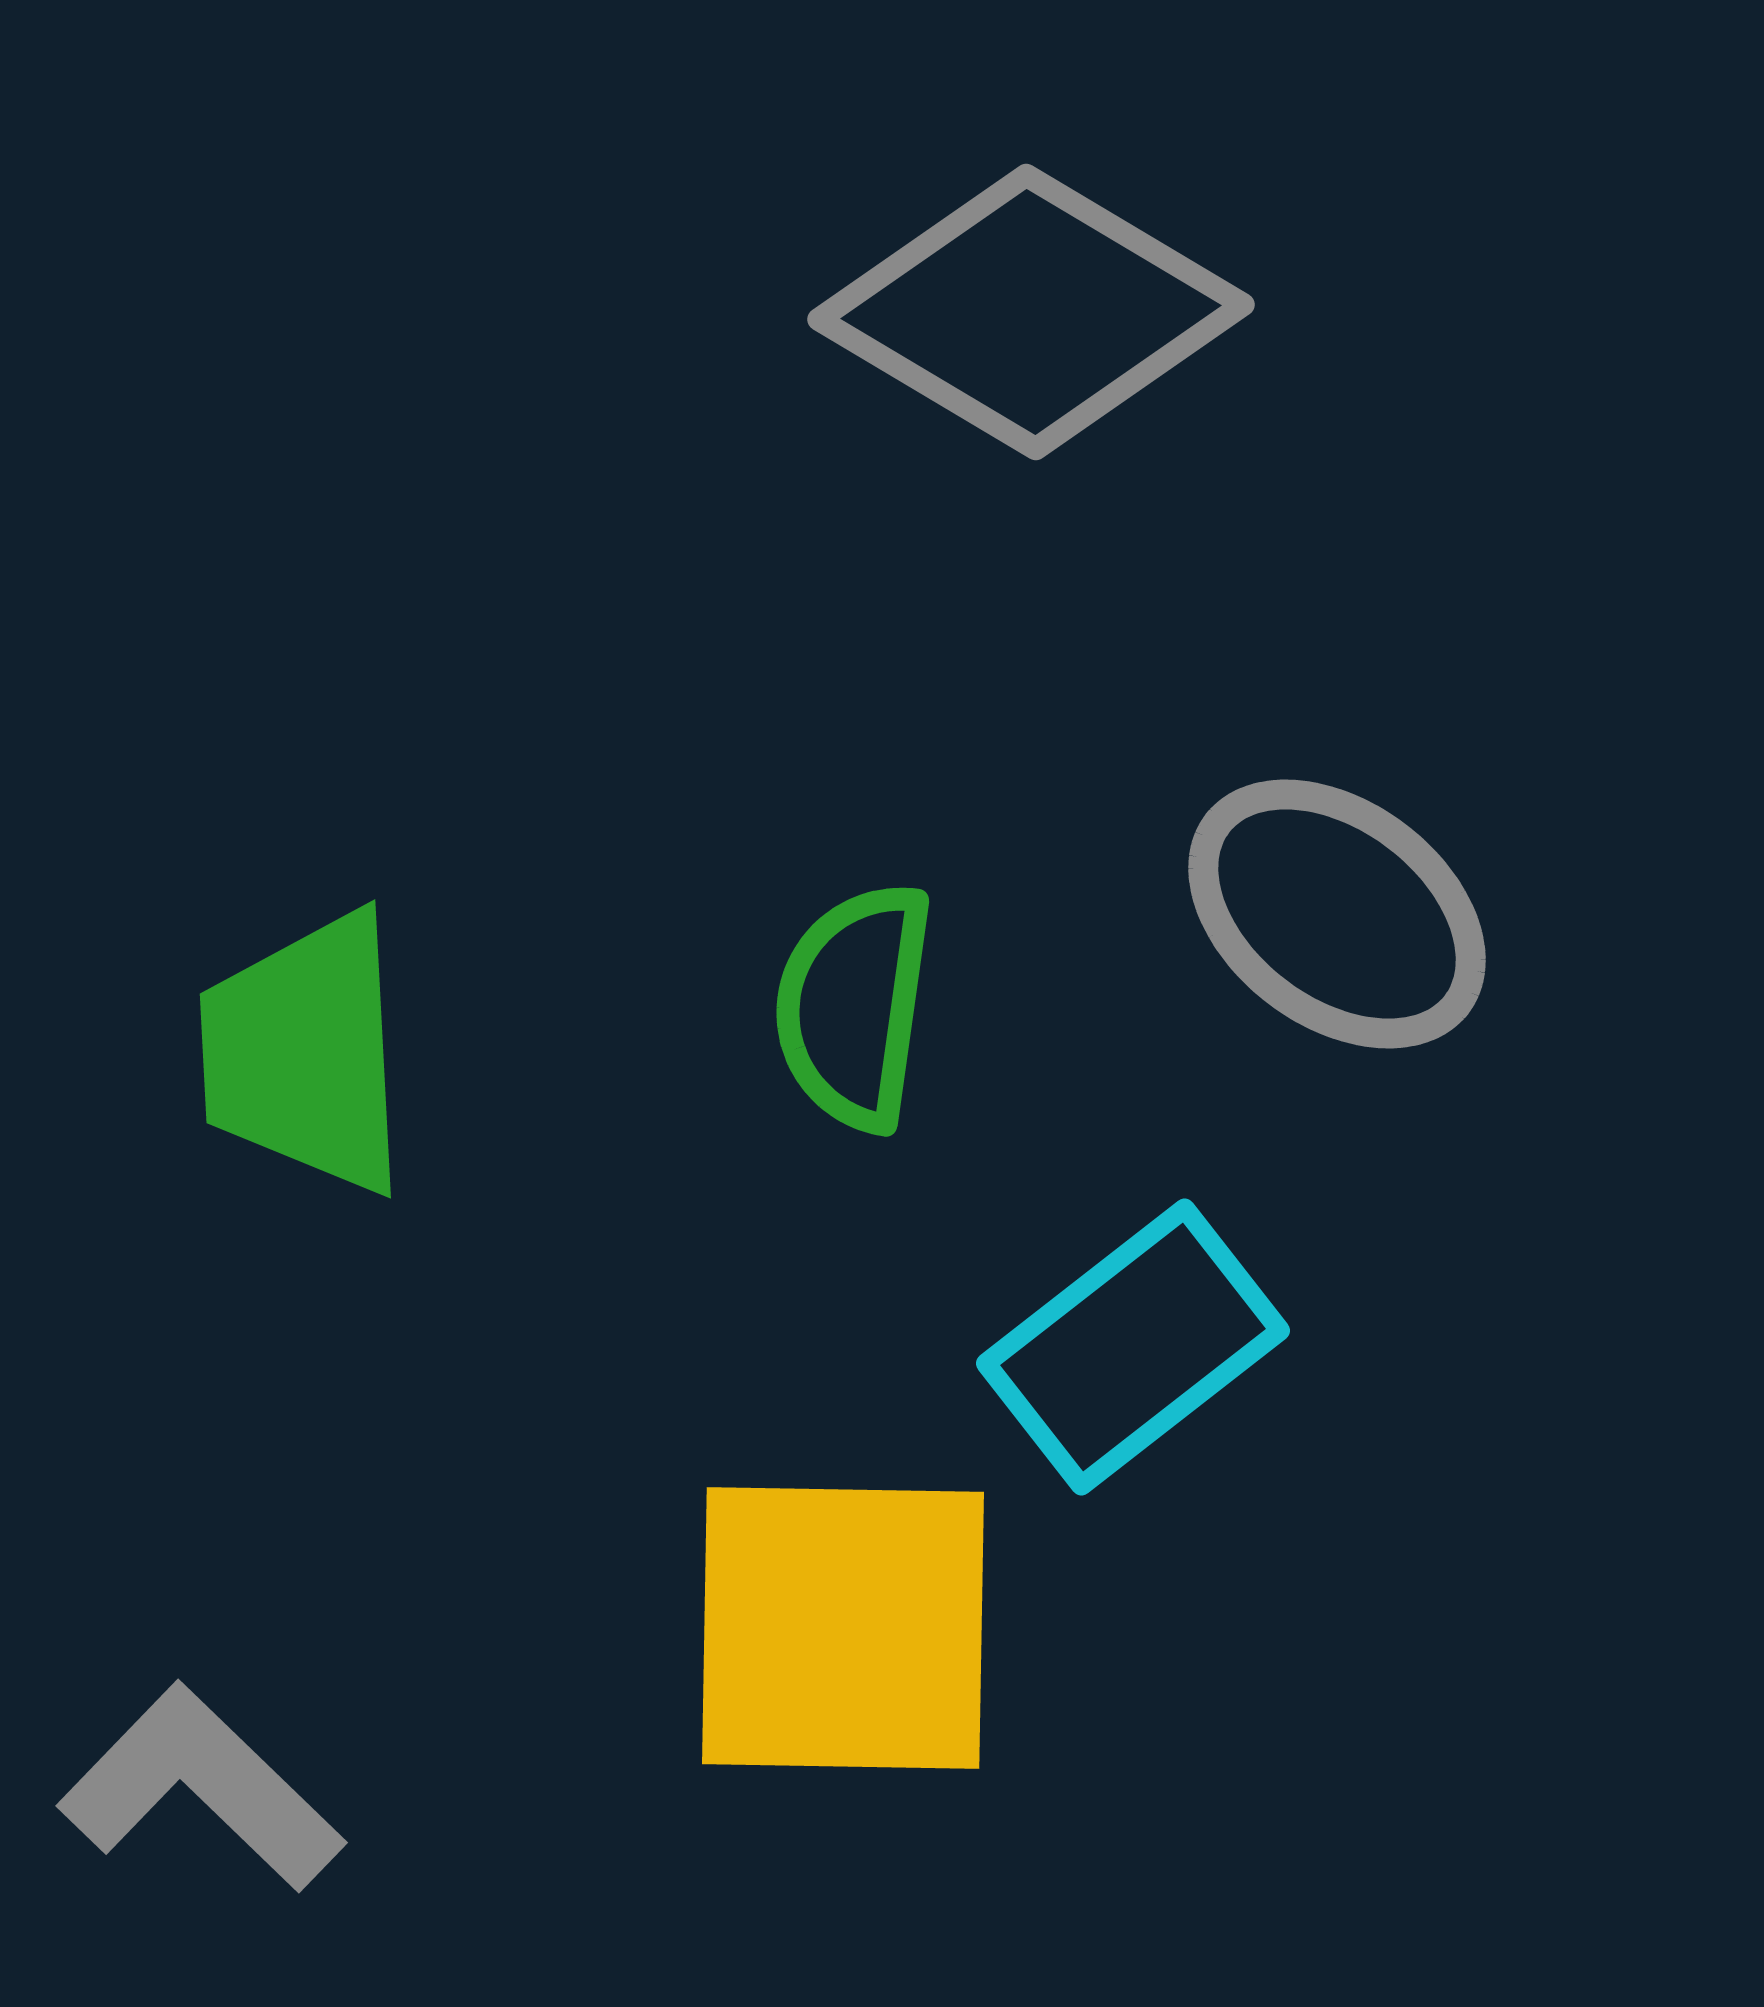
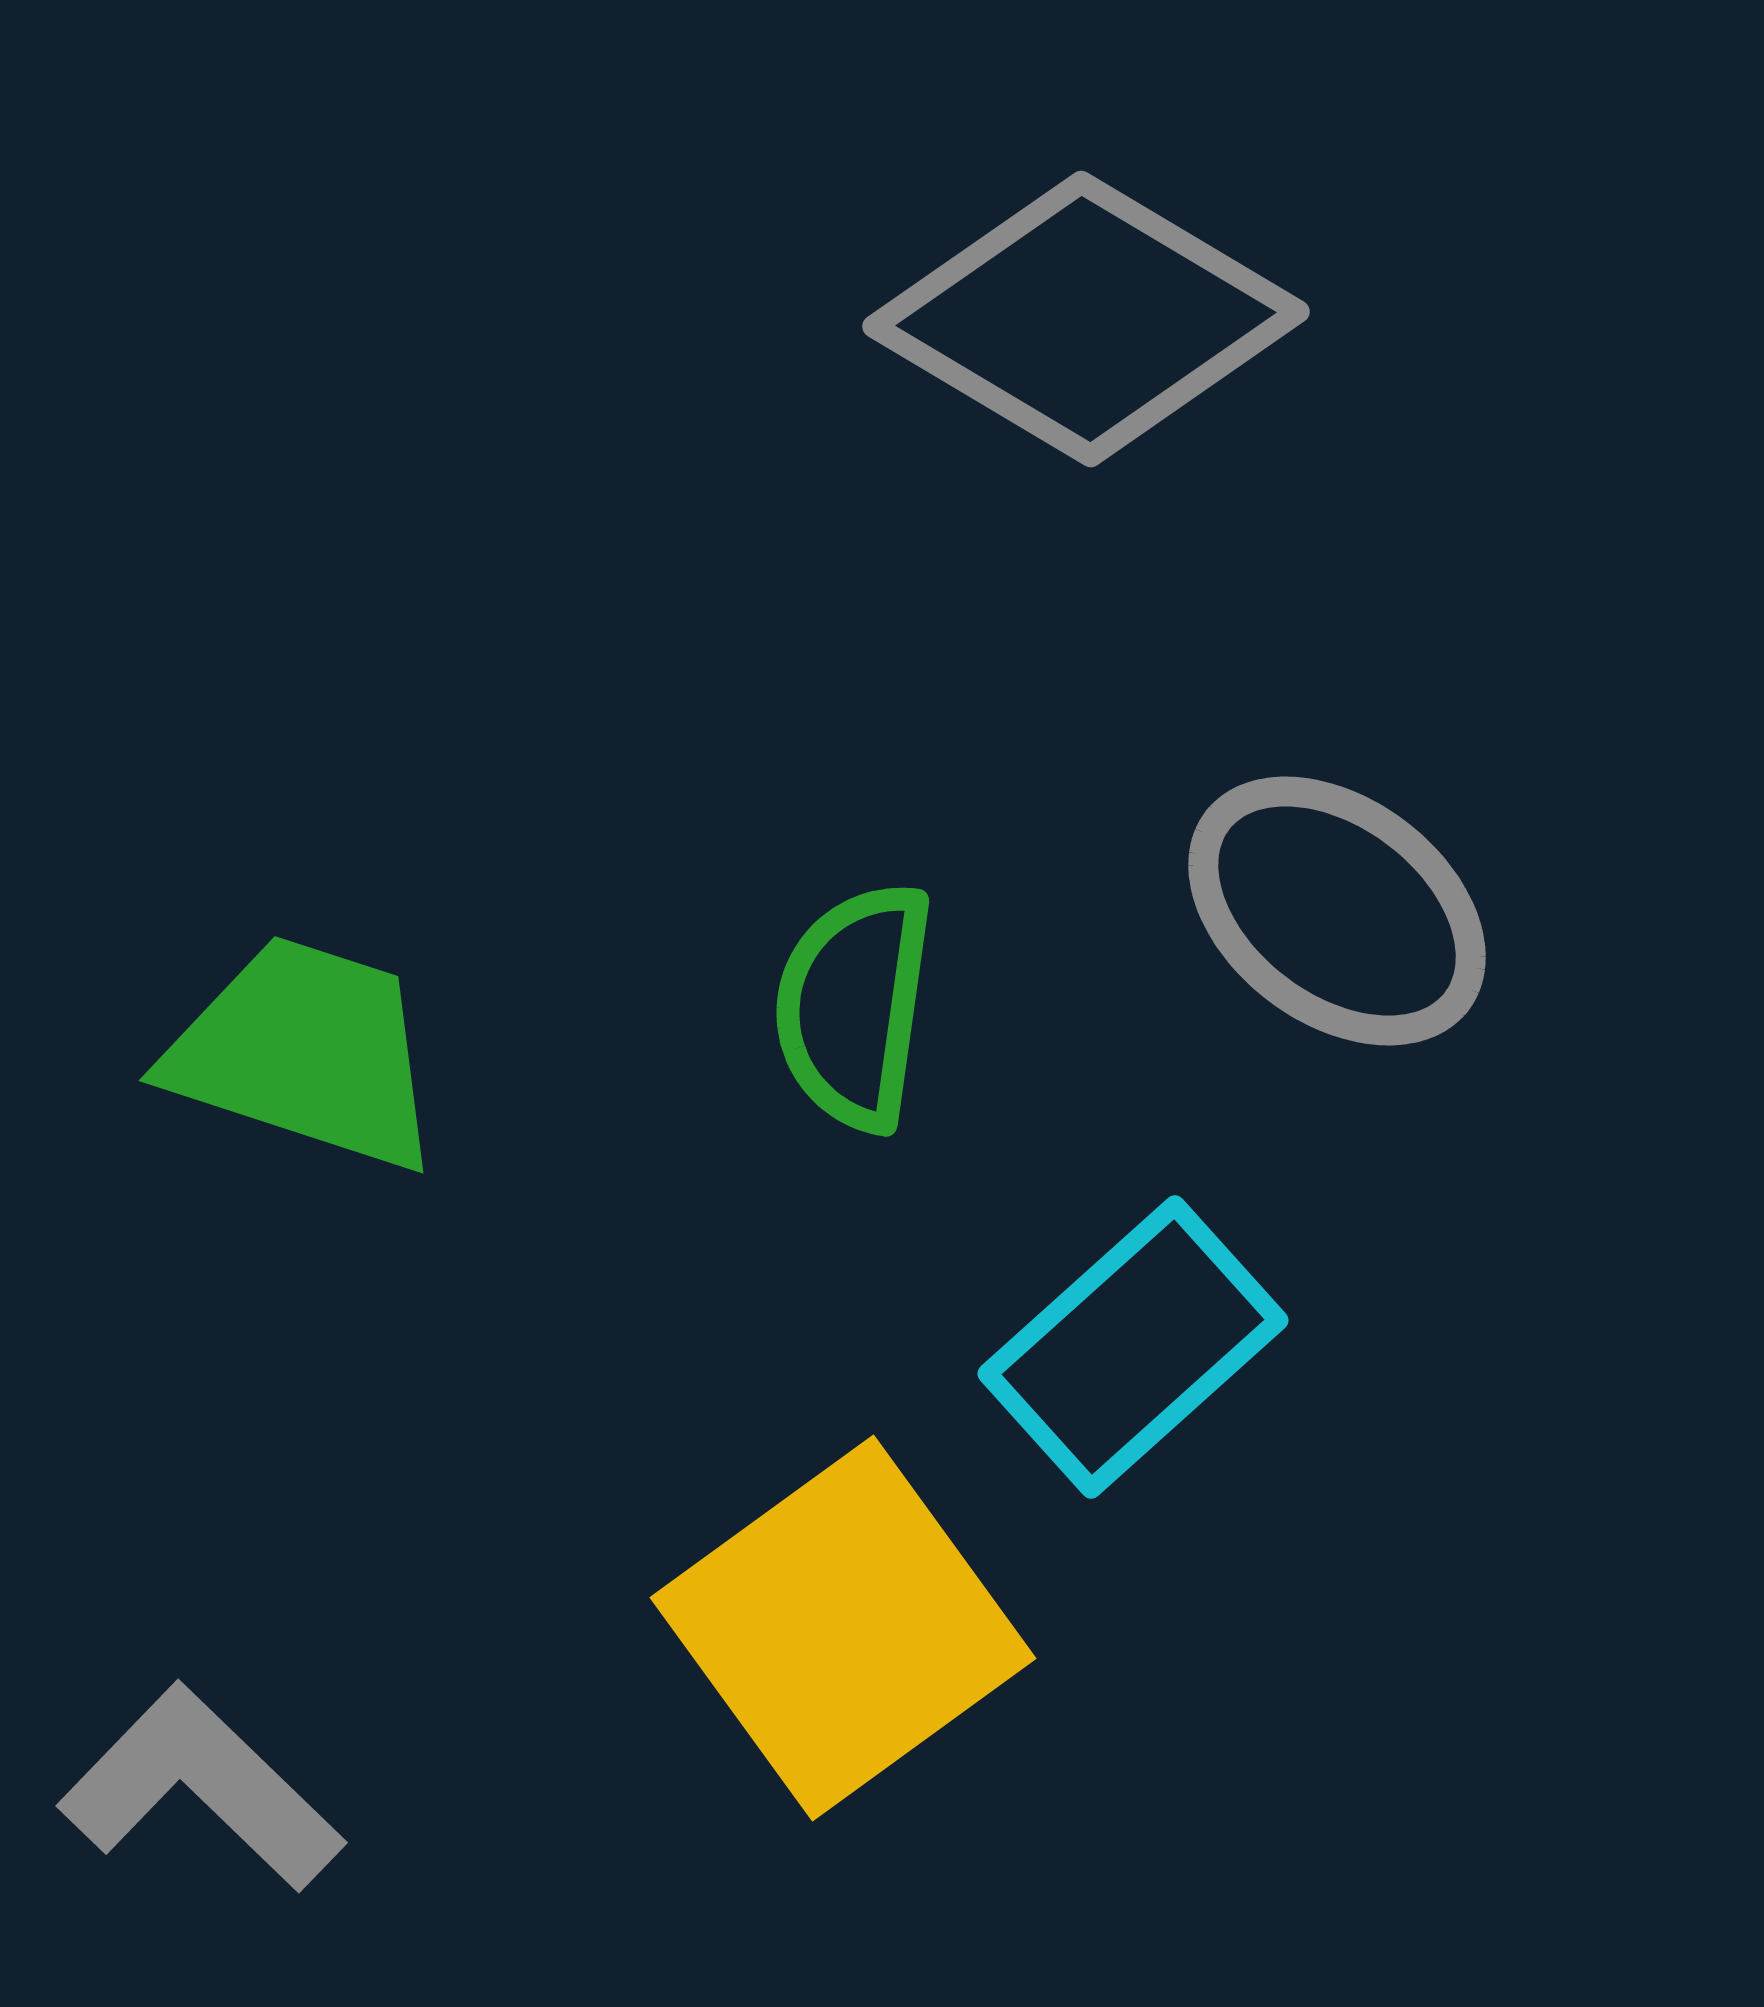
gray diamond: moved 55 px right, 7 px down
gray ellipse: moved 3 px up
green trapezoid: rotated 111 degrees clockwise
cyan rectangle: rotated 4 degrees counterclockwise
yellow square: rotated 37 degrees counterclockwise
